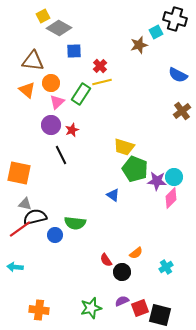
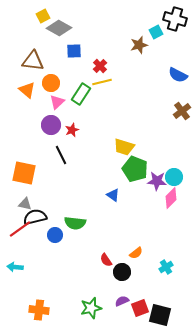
orange square: moved 5 px right
